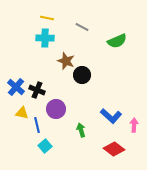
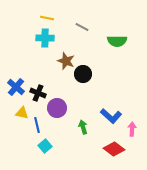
green semicircle: rotated 24 degrees clockwise
black circle: moved 1 px right, 1 px up
black cross: moved 1 px right, 3 px down
purple circle: moved 1 px right, 1 px up
pink arrow: moved 2 px left, 4 px down
green arrow: moved 2 px right, 3 px up
